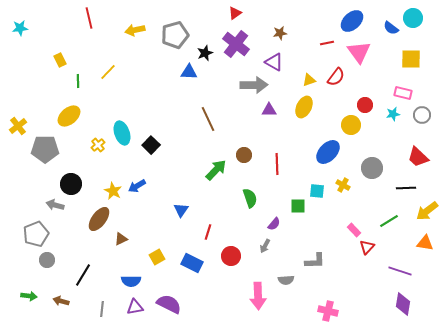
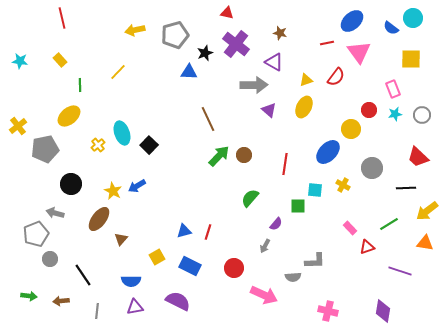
red triangle at (235, 13): moved 8 px left; rotated 48 degrees clockwise
red line at (89, 18): moved 27 px left
cyan star at (20, 28): moved 33 px down; rotated 14 degrees clockwise
brown star at (280, 33): rotated 24 degrees clockwise
yellow rectangle at (60, 60): rotated 16 degrees counterclockwise
yellow line at (108, 72): moved 10 px right
yellow triangle at (309, 80): moved 3 px left
green line at (78, 81): moved 2 px right, 4 px down
pink rectangle at (403, 93): moved 10 px left, 4 px up; rotated 54 degrees clockwise
red circle at (365, 105): moved 4 px right, 5 px down
purple triangle at (269, 110): rotated 42 degrees clockwise
cyan star at (393, 114): moved 2 px right
yellow circle at (351, 125): moved 4 px down
black square at (151, 145): moved 2 px left
gray pentagon at (45, 149): rotated 12 degrees counterclockwise
red line at (277, 164): moved 8 px right; rotated 10 degrees clockwise
green arrow at (216, 170): moved 3 px right, 14 px up
cyan square at (317, 191): moved 2 px left, 1 px up
green semicircle at (250, 198): rotated 120 degrees counterclockwise
gray arrow at (55, 205): moved 8 px down
blue triangle at (181, 210): moved 3 px right, 21 px down; rotated 42 degrees clockwise
green line at (389, 221): moved 3 px down
purple semicircle at (274, 224): moved 2 px right
pink rectangle at (354, 230): moved 4 px left, 2 px up
brown triangle at (121, 239): rotated 24 degrees counterclockwise
red triangle at (367, 247): rotated 28 degrees clockwise
red circle at (231, 256): moved 3 px right, 12 px down
gray circle at (47, 260): moved 3 px right, 1 px up
blue rectangle at (192, 263): moved 2 px left, 3 px down
black line at (83, 275): rotated 65 degrees counterclockwise
gray semicircle at (286, 280): moved 7 px right, 3 px up
pink arrow at (258, 296): moved 6 px right, 1 px up; rotated 64 degrees counterclockwise
brown arrow at (61, 301): rotated 21 degrees counterclockwise
purple semicircle at (169, 304): moved 9 px right, 3 px up
purple diamond at (403, 304): moved 20 px left, 7 px down
gray line at (102, 309): moved 5 px left, 2 px down
